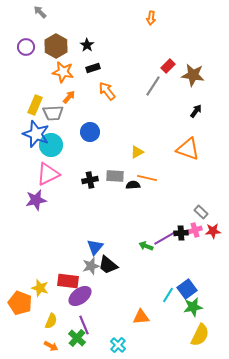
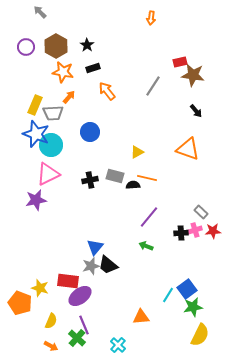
red rectangle at (168, 66): moved 12 px right, 4 px up; rotated 32 degrees clockwise
black arrow at (196, 111): rotated 104 degrees clockwise
gray rectangle at (115, 176): rotated 12 degrees clockwise
purple line at (165, 238): moved 16 px left, 21 px up; rotated 20 degrees counterclockwise
